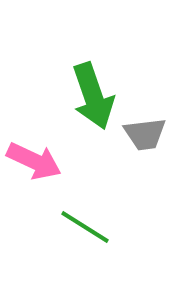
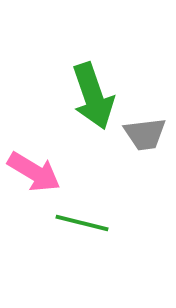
pink arrow: moved 11 px down; rotated 6 degrees clockwise
green line: moved 3 px left, 4 px up; rotated 18 degrees counterclockwise
